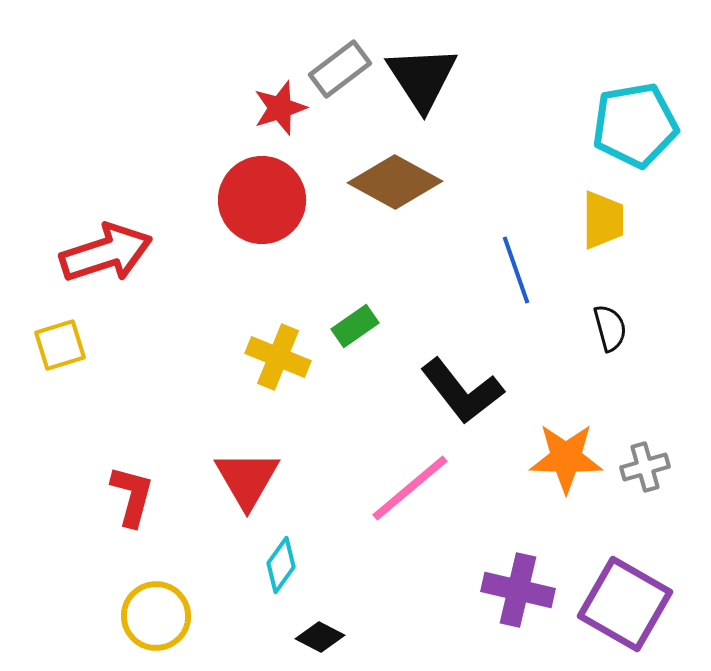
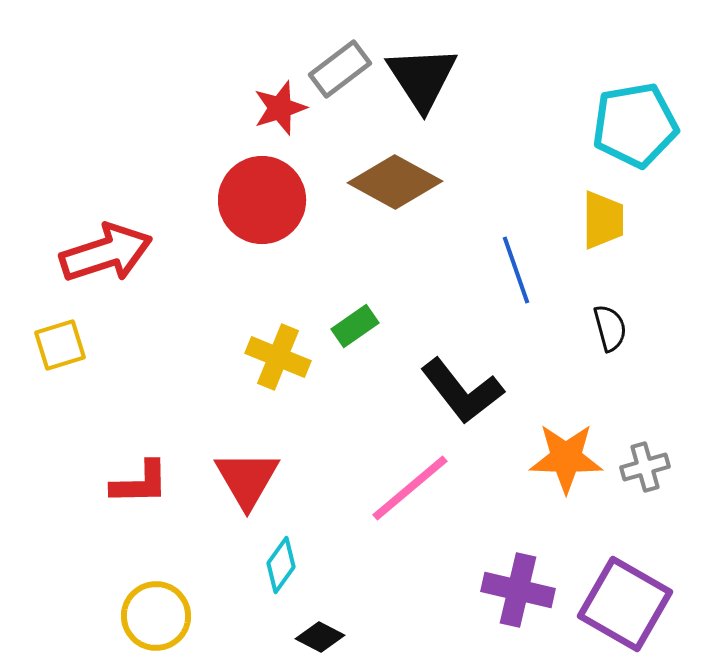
red L-shape: moved 8 px right, 13 px up; rotated 74 degrees clockwise
